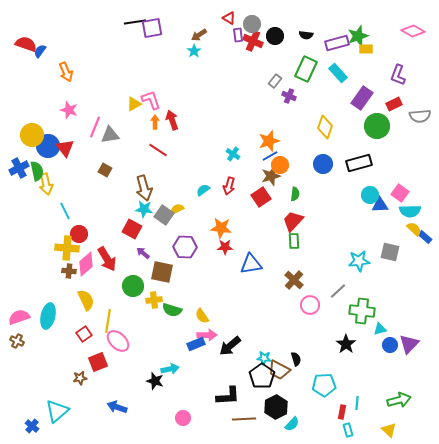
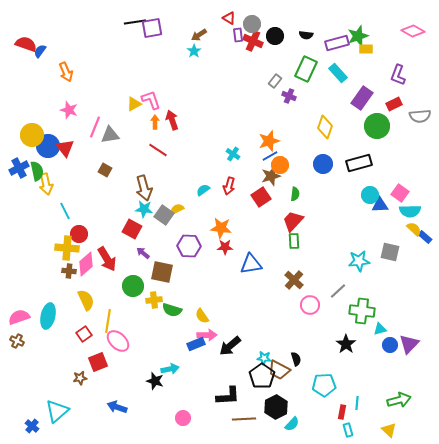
purple hexagon at (185, 247): moved 4 px right, 1 px up
